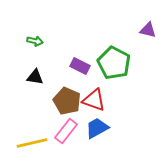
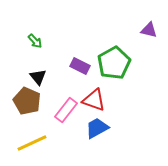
purple triangle: moved 1 px right
green arrow: rotated 35 degrees clockwise
green pentagon: rotated 16 degrees clockwise
black triangle: moved 3 px right; rotated 42 degrees clockwise
brown pentagon: moved 40 px left
pink rectangle: moved 21 px up
yellow line: rotated 12 degrees counterclockwise
